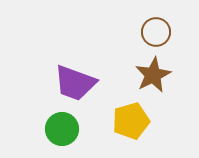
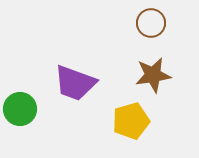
brown circle: moved 5 px left, 9 px up
brown star: rotated 18 degrees clockwise
green circle: moved 42 px left, 20 px up
